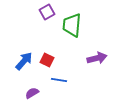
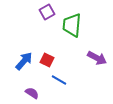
purple arrow: rotated 42 degrees clockwise
blue line: rotated 21 degrees clockwise
purple semicircle: rotated 64 degrees clockwise
